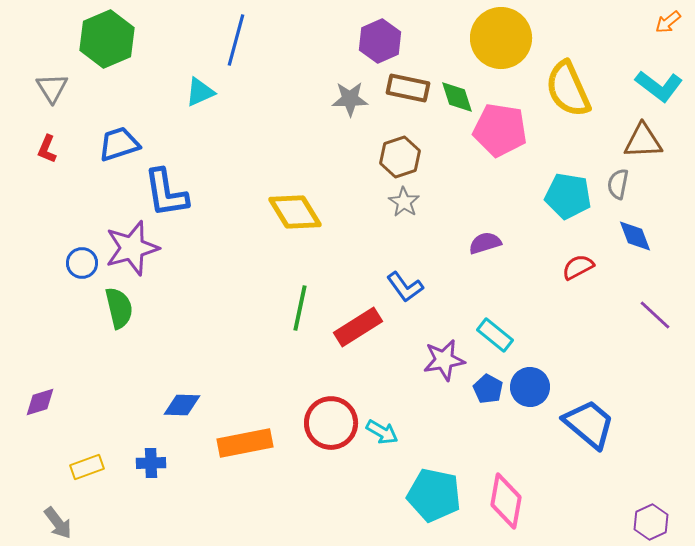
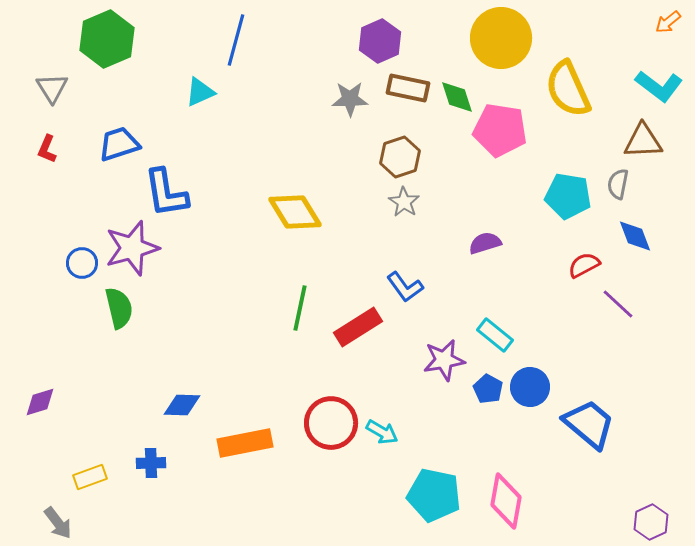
red semicircle at (578, 267): moved 6 px right, 2 px up
purple line at (655, 315): moved 37 px left, 11 px up
yellow rectangle at (87, 467): moved 3 px right, 10 px down
